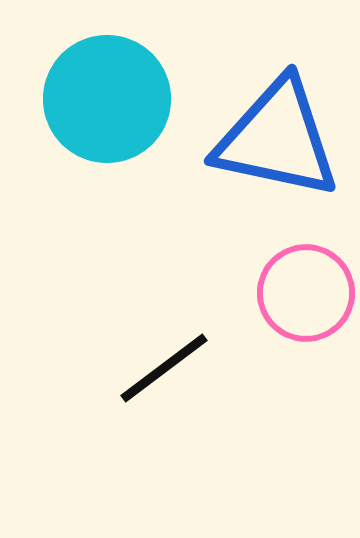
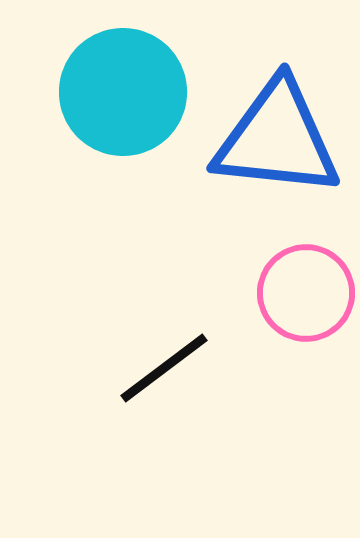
cyan circle: moved 16 px right, 7 px up
blue triangle: rotated 6 degrees counterclockwise
